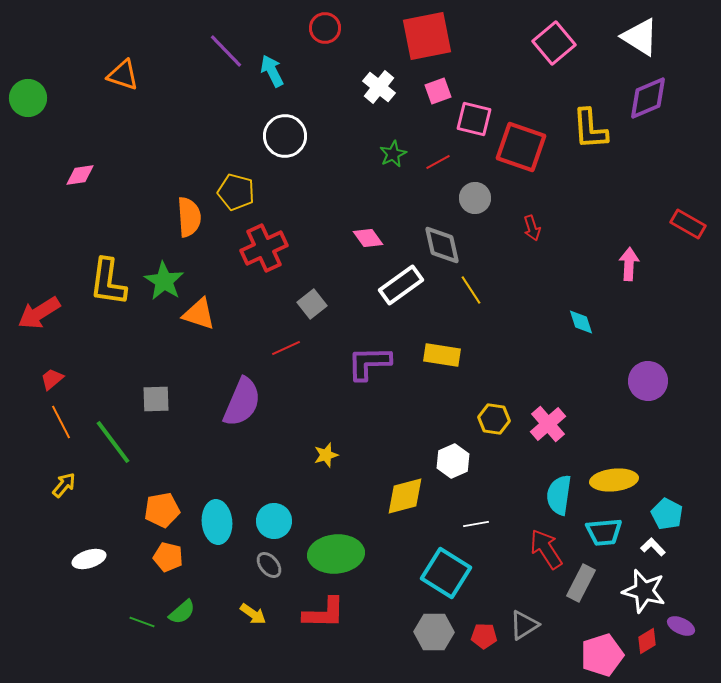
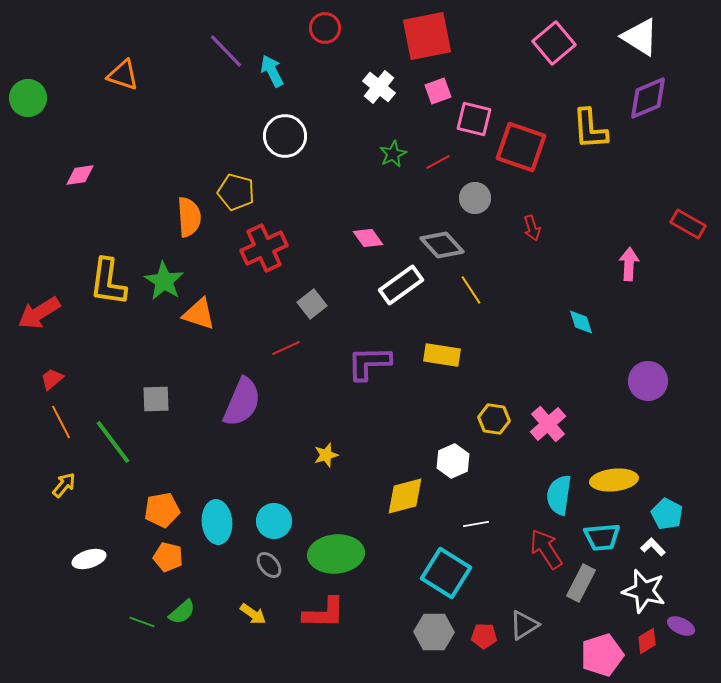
gray diamond at (442, 245): rotated 30 degrees counterclockwise
cyan trapezoid at (604, 532): moved 2 px left, 5 px down
